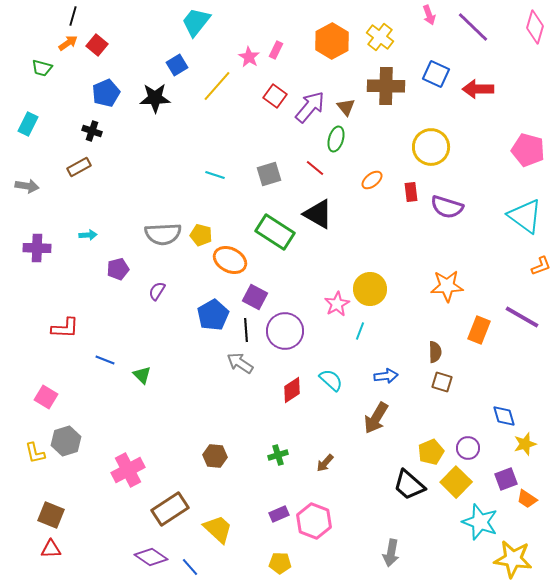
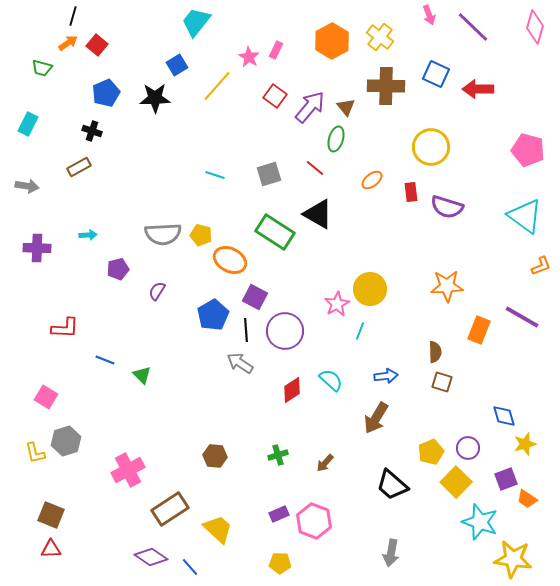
black trapezoid at (409, 485): moved 17 px left
